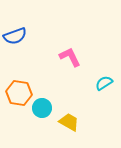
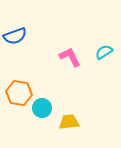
cyan semicircle: moved 31 px up
yellow trapezoid: rotated 35 degrees counterclockwise
